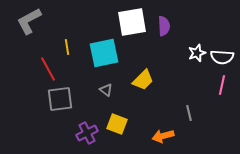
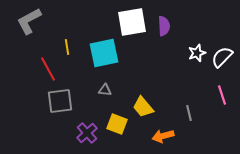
white semicircle: rotated 130 degrees clockwise
yellow trapezoid: moved 27 px down; rotated 95 degrees clockwise
pink line: moved 10 px down; rotated 30 degrees counterclockwise
gray triangle: moved 1 px left; rotated 32 degrees counterclockwise
gray square: moved 2 px down
purple cross: rotated 15 degrees counterclockwise
